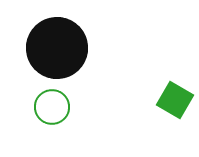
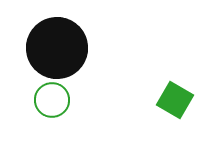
green circle: moved 7 px up
